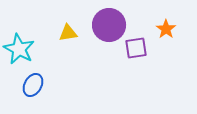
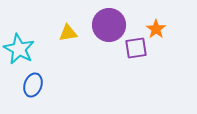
orange star: moved 10 px left
blue ellipse: rotated 10 degrees counterclockwise
